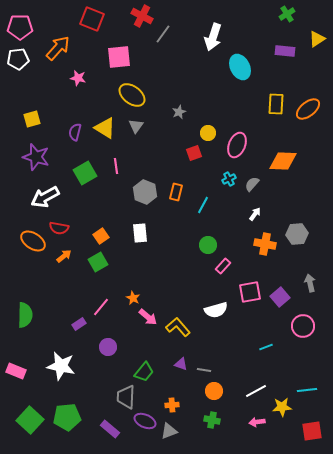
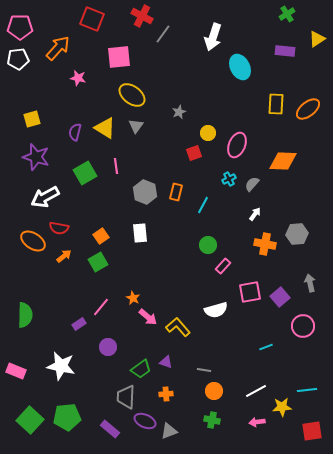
purple triangle at (181, 364): moved 15 px left, 2 px up
green trapezoid at (144, 372): moved 3 px left, 3 px up; rotated 15 degrees clockwise
orange cross at (172, 405): moved 6 px left, 11 px up
